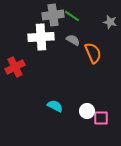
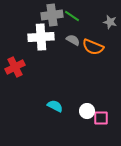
gray cross: moved 1 px left
orange semicircle: moved 6 px up; rotated 135 degrees clockwise
